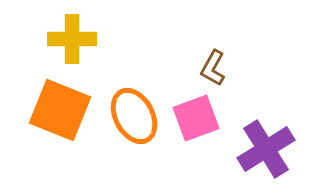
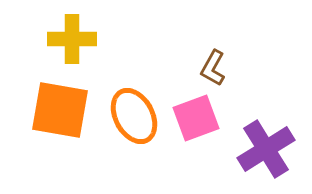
orange square: rotated 12 degrees counterclockwise
